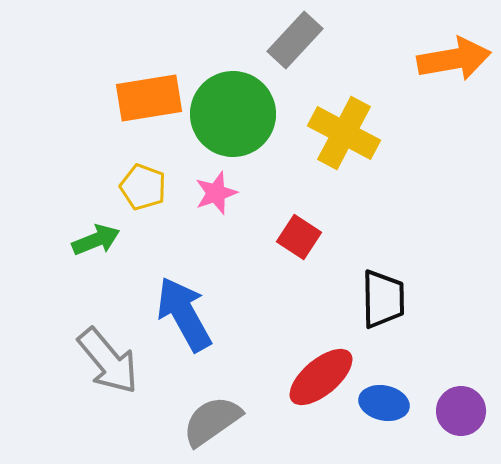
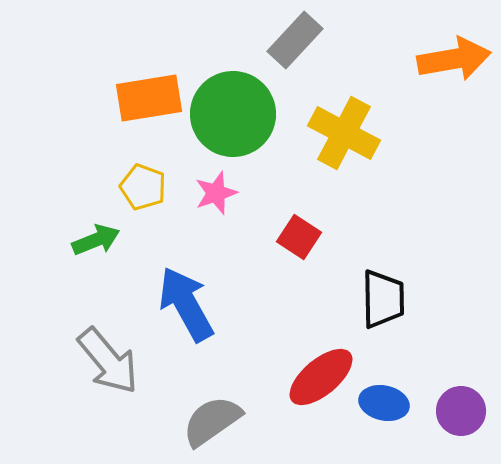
blue arrow: moved 2 px right, 10 px up
